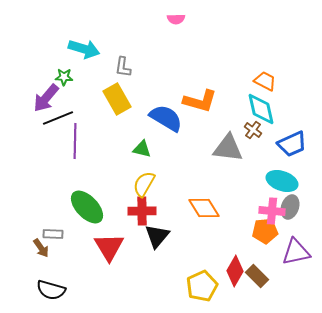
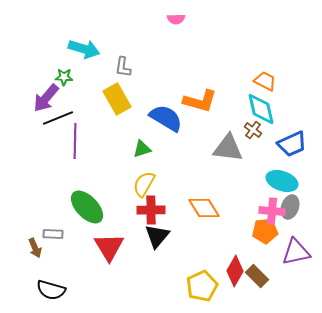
green triangle: rotated 30 degrees counterclockwise
red cross: moved 9 px right, 1 px up
brown arrow: moved 6 px left; rotated 12 degrees clockwise
